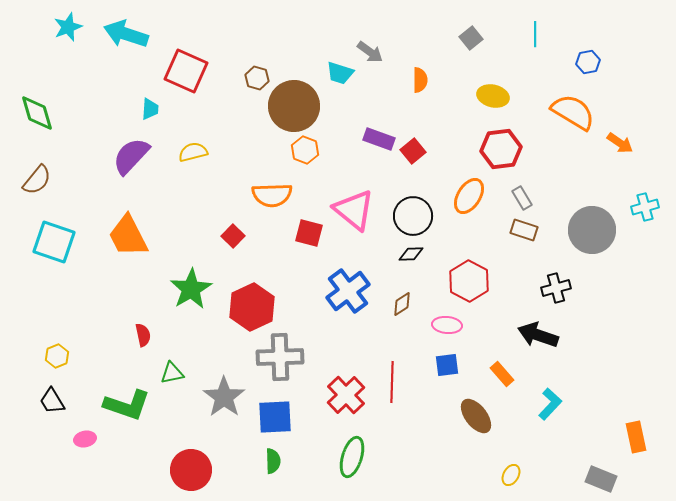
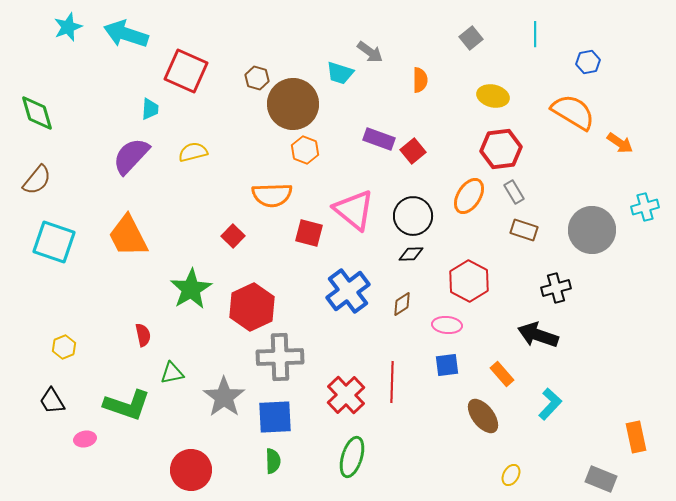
brown circle at (294, 106): moved 1 px left, 2 px up
gray rectangle at (522, 198): moved 8 px left, 6 px up
yellow hexagon at (57, 356): moved 7 px right, 9 px up
brown ellipse at (476, 416): moved 7 px right
